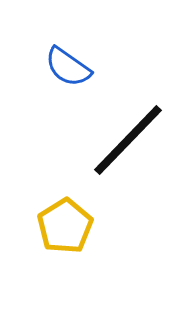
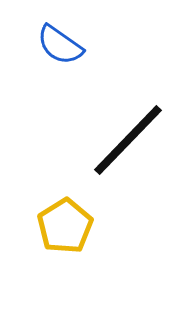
blue semicircle: moved 8 px left, 22 px up
